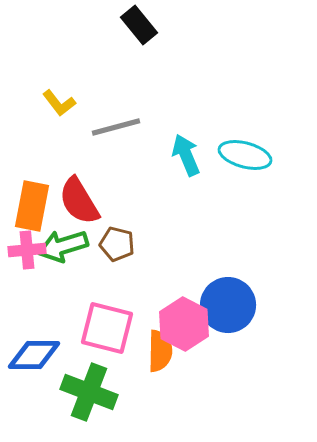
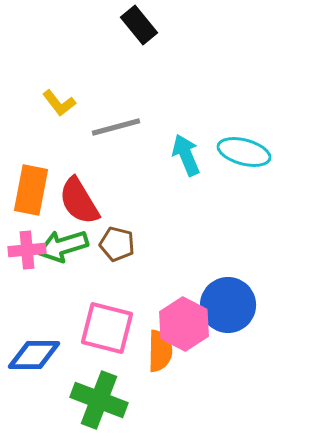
cyan ellipse: moved 1 px left, 3 px up
orange rectangle: moved 1 px left, 16 px up
green cross: moved 10 px right, 8 px down
